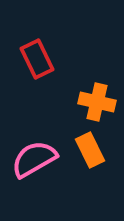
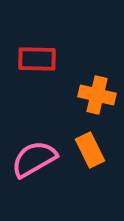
red rectangle: rotated 63 degrees counterclockwise
orange cross: moved 7 px up
